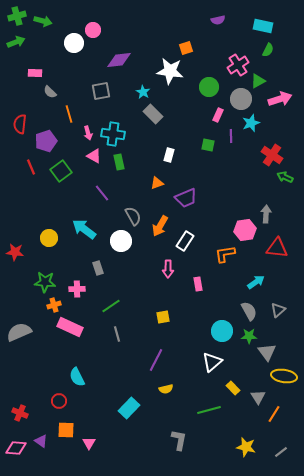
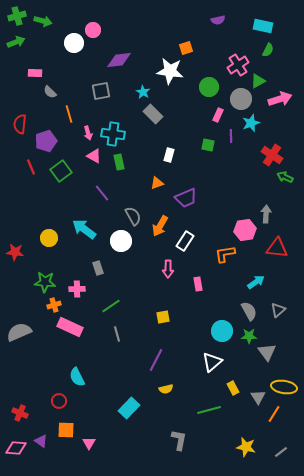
yellow ellipse at (284, 376): moved 11 px down
yellow rectangle at (233, 388): rotated 16 degrees clockwise
